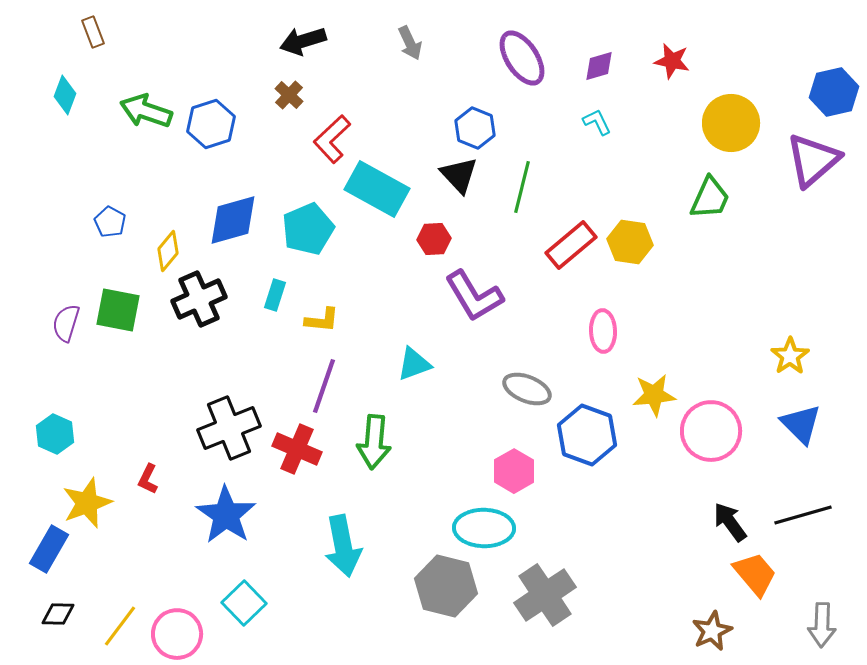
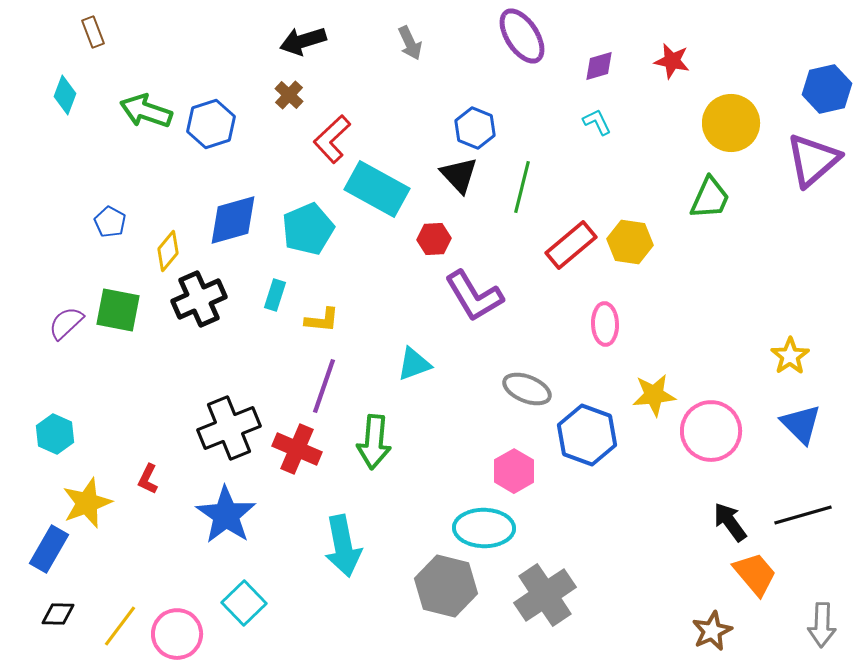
purple ellipse at (522, 58): moved 22 px up
blue hexagon at (834, 92): moved 7 px left, 3 px up
purple semicircle at (66, 323): rotated 30 degrees clockwise
pink ellipse at (603, 331): moved 2 px right, 7 px up
